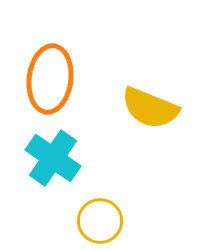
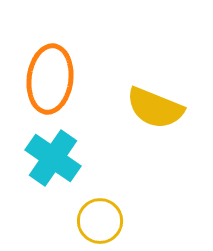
yellow semicircle: moved 5 px right
